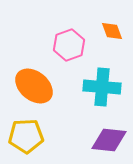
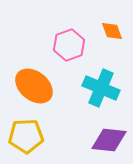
cyan cross: moved 1 px left, 1 px down; rotated 18 degrees clockwise
